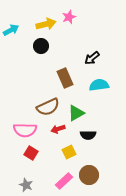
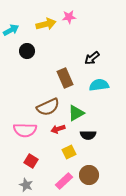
pink star: rotated 16 degrees clockwise
black circle: moved 14 px left, 5 px down
red square: moved 8 px down
